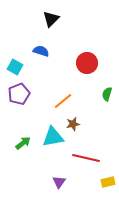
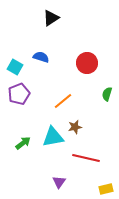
black triangle: moved 1 px up; rotated 12 degrees clockwise
blue semicircle: moved 6 px down
brown star: moved 2 px right, 3 px down
yellow rectangle: moved 2 px left, 7 px down
